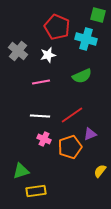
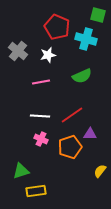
purple triangle: rotated 24 degrees clockwise
pink cross: moved 3 px left
